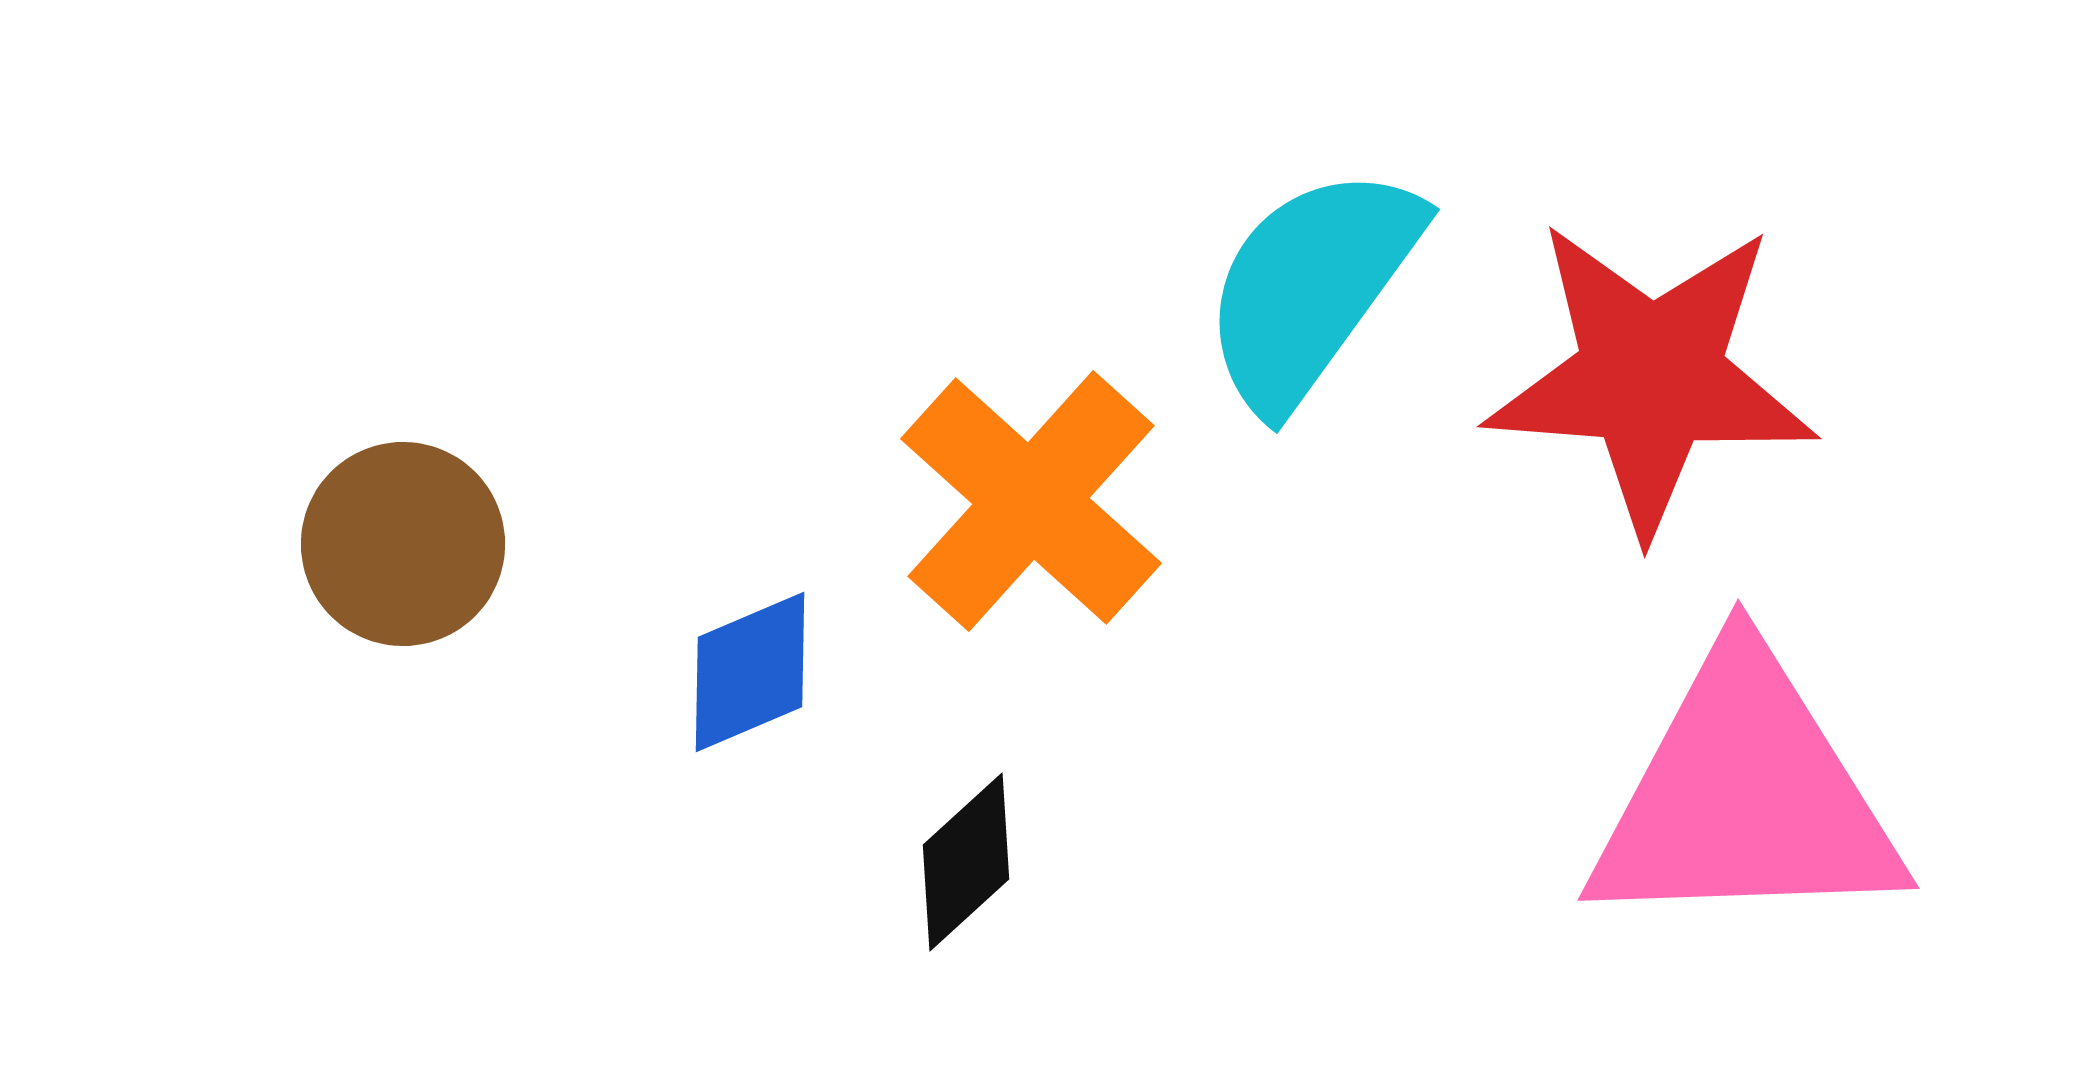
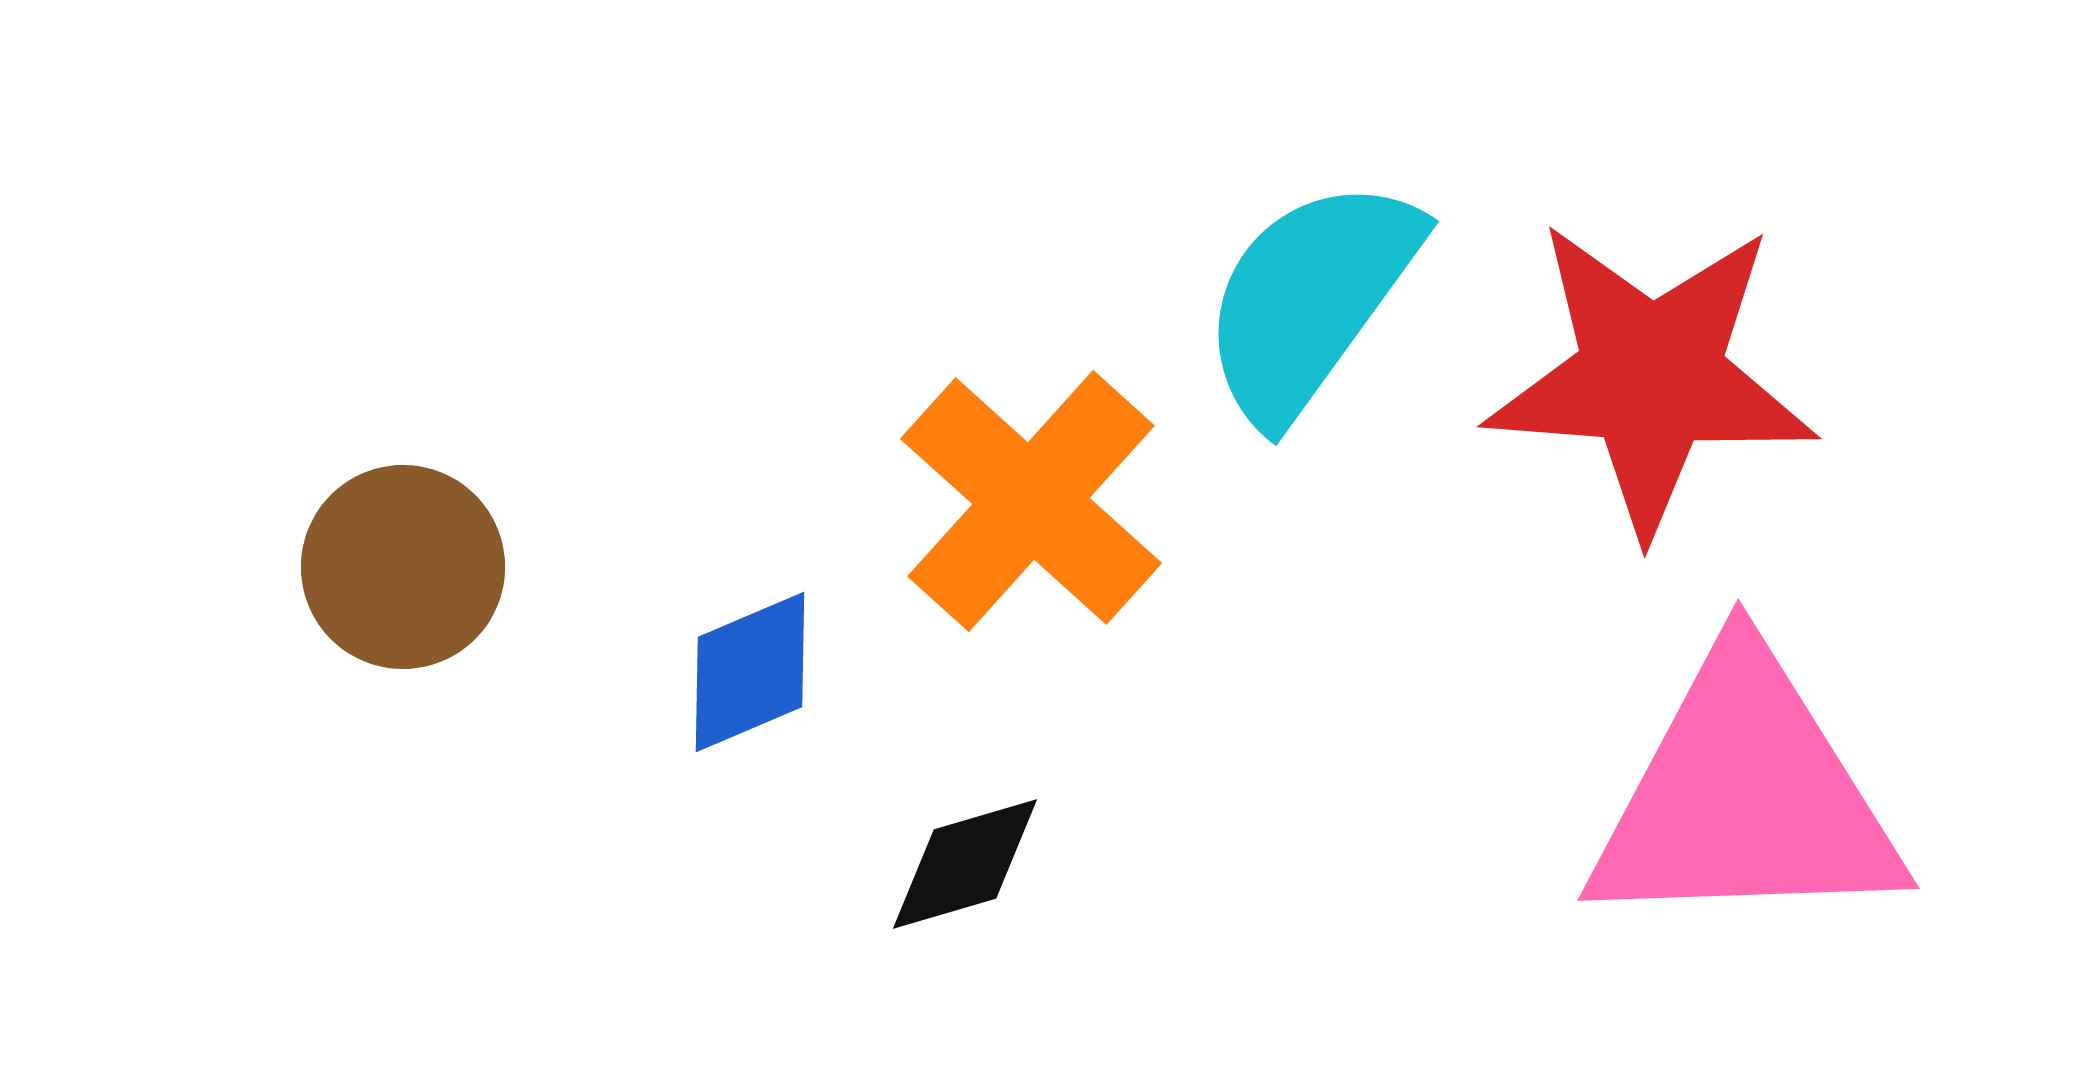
cyan semicircle: moved 1 px left, 12 px down
brown circle: moved 23 px down
black diamond: moved 1 px left, 2 px down; rotated 26 degrees clockwise
